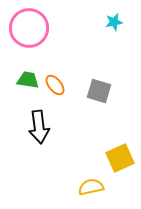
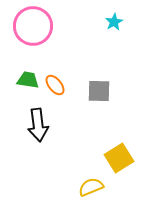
cyan star: rotated 18 degrees counterclockwise
pink circle: moved 4 px right, 2 px up
gray square: rotated 15 degrees counterclockwise
black arrow: moved 1 px left, 2 px up
yellow square: moved 1 px left; rotated 8 degrees counterclockwise
yellow semicircle: rotated 10 degrees counterclockwise
